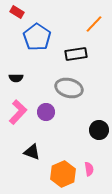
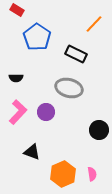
red rectangle: moved 2 px up
black rectangle: rotated 35 degrees clockwise
pink semicircle: moved 3 px right, 5 px down
